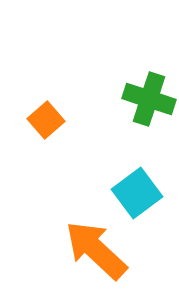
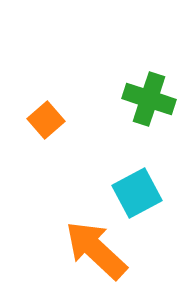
cyan square: rotated 9 degrees clockwise
